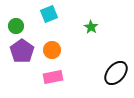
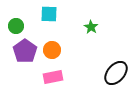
cyan square: rotated 24 degrees clockwise
purple pentagon: moved 3 px right
